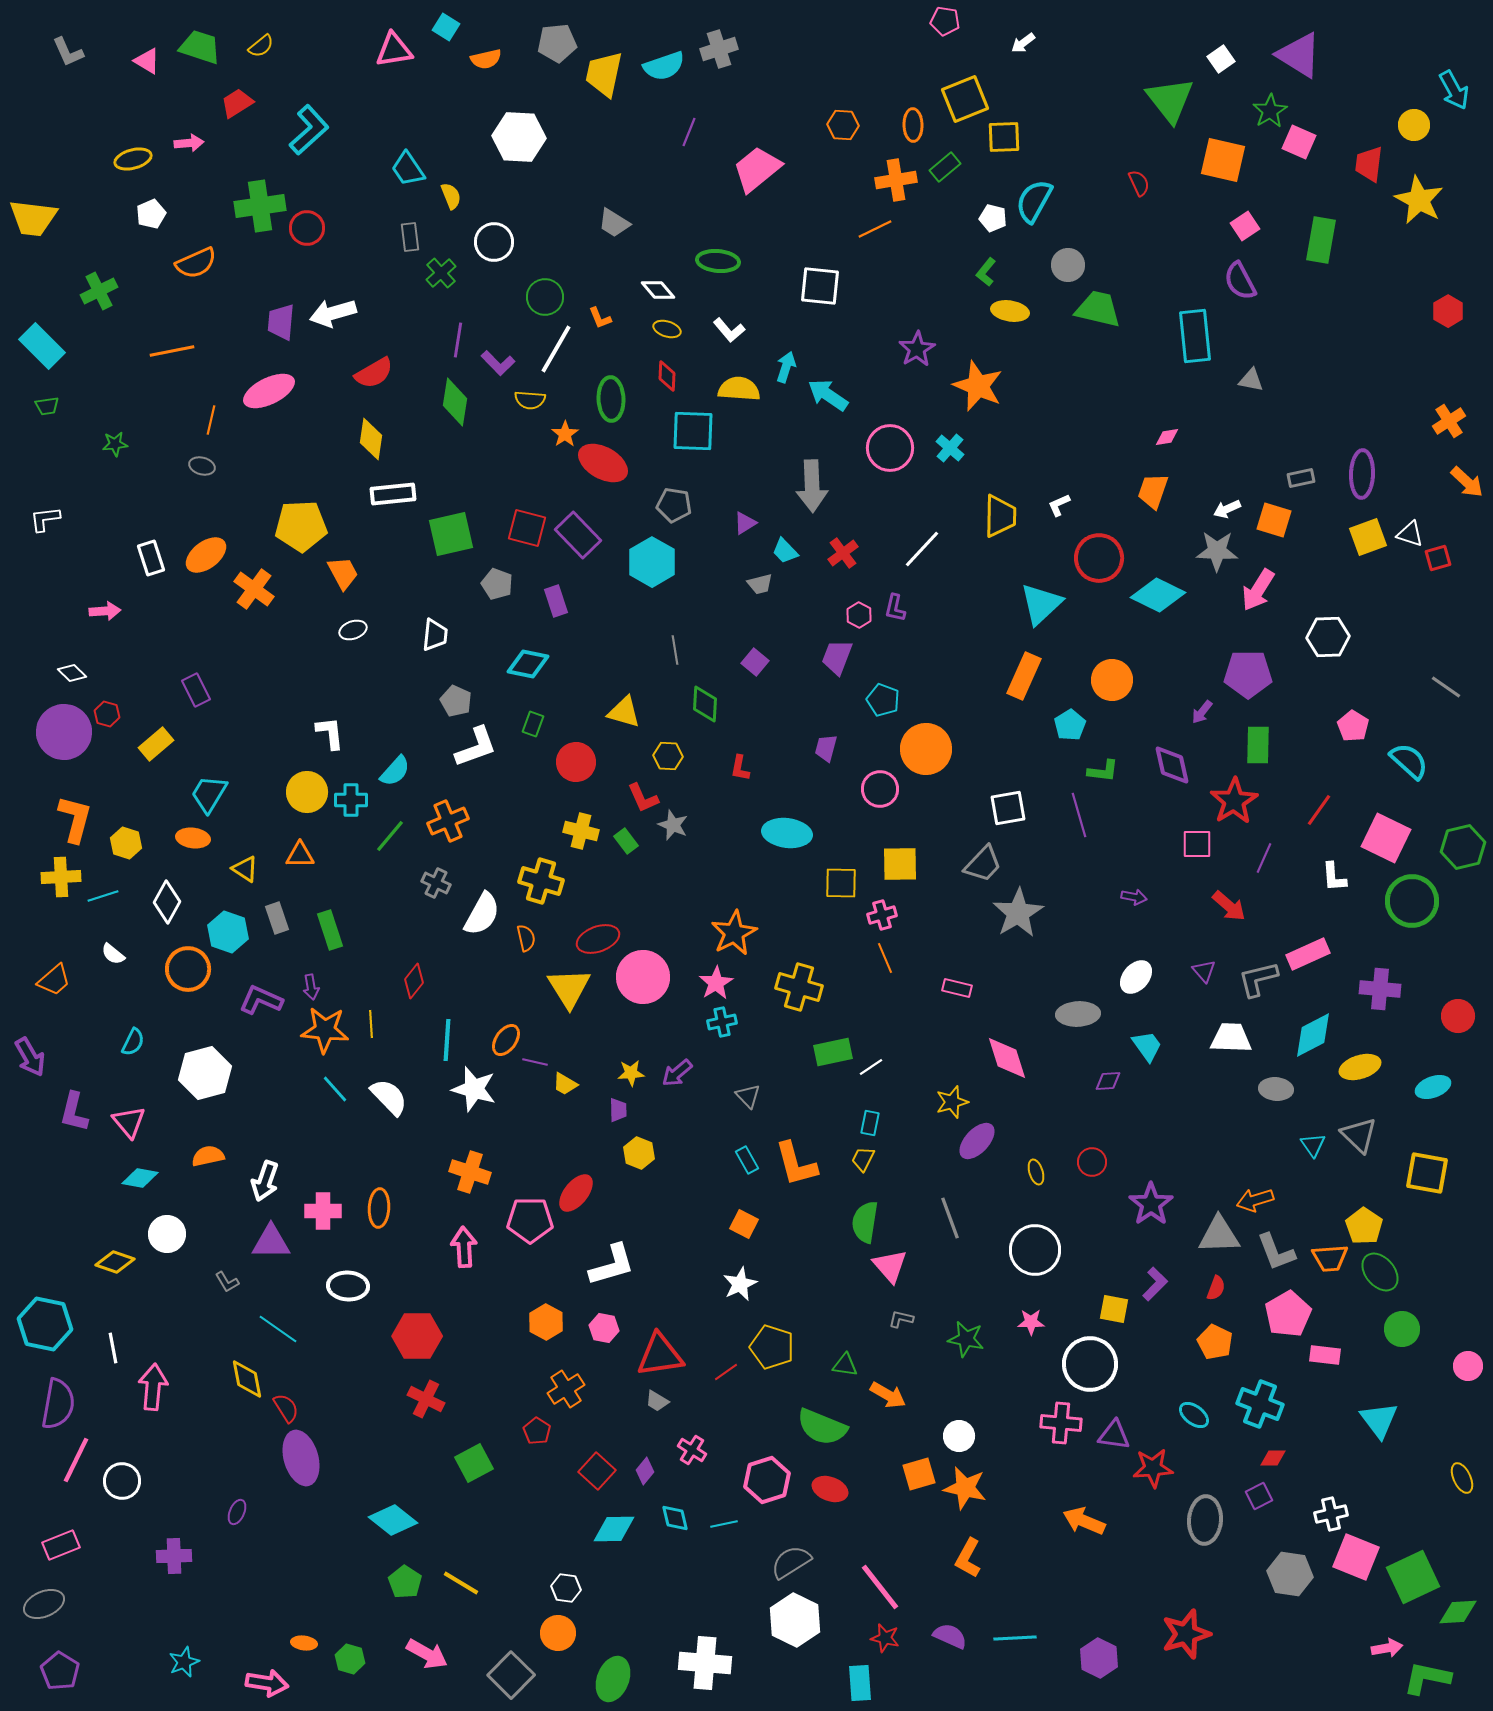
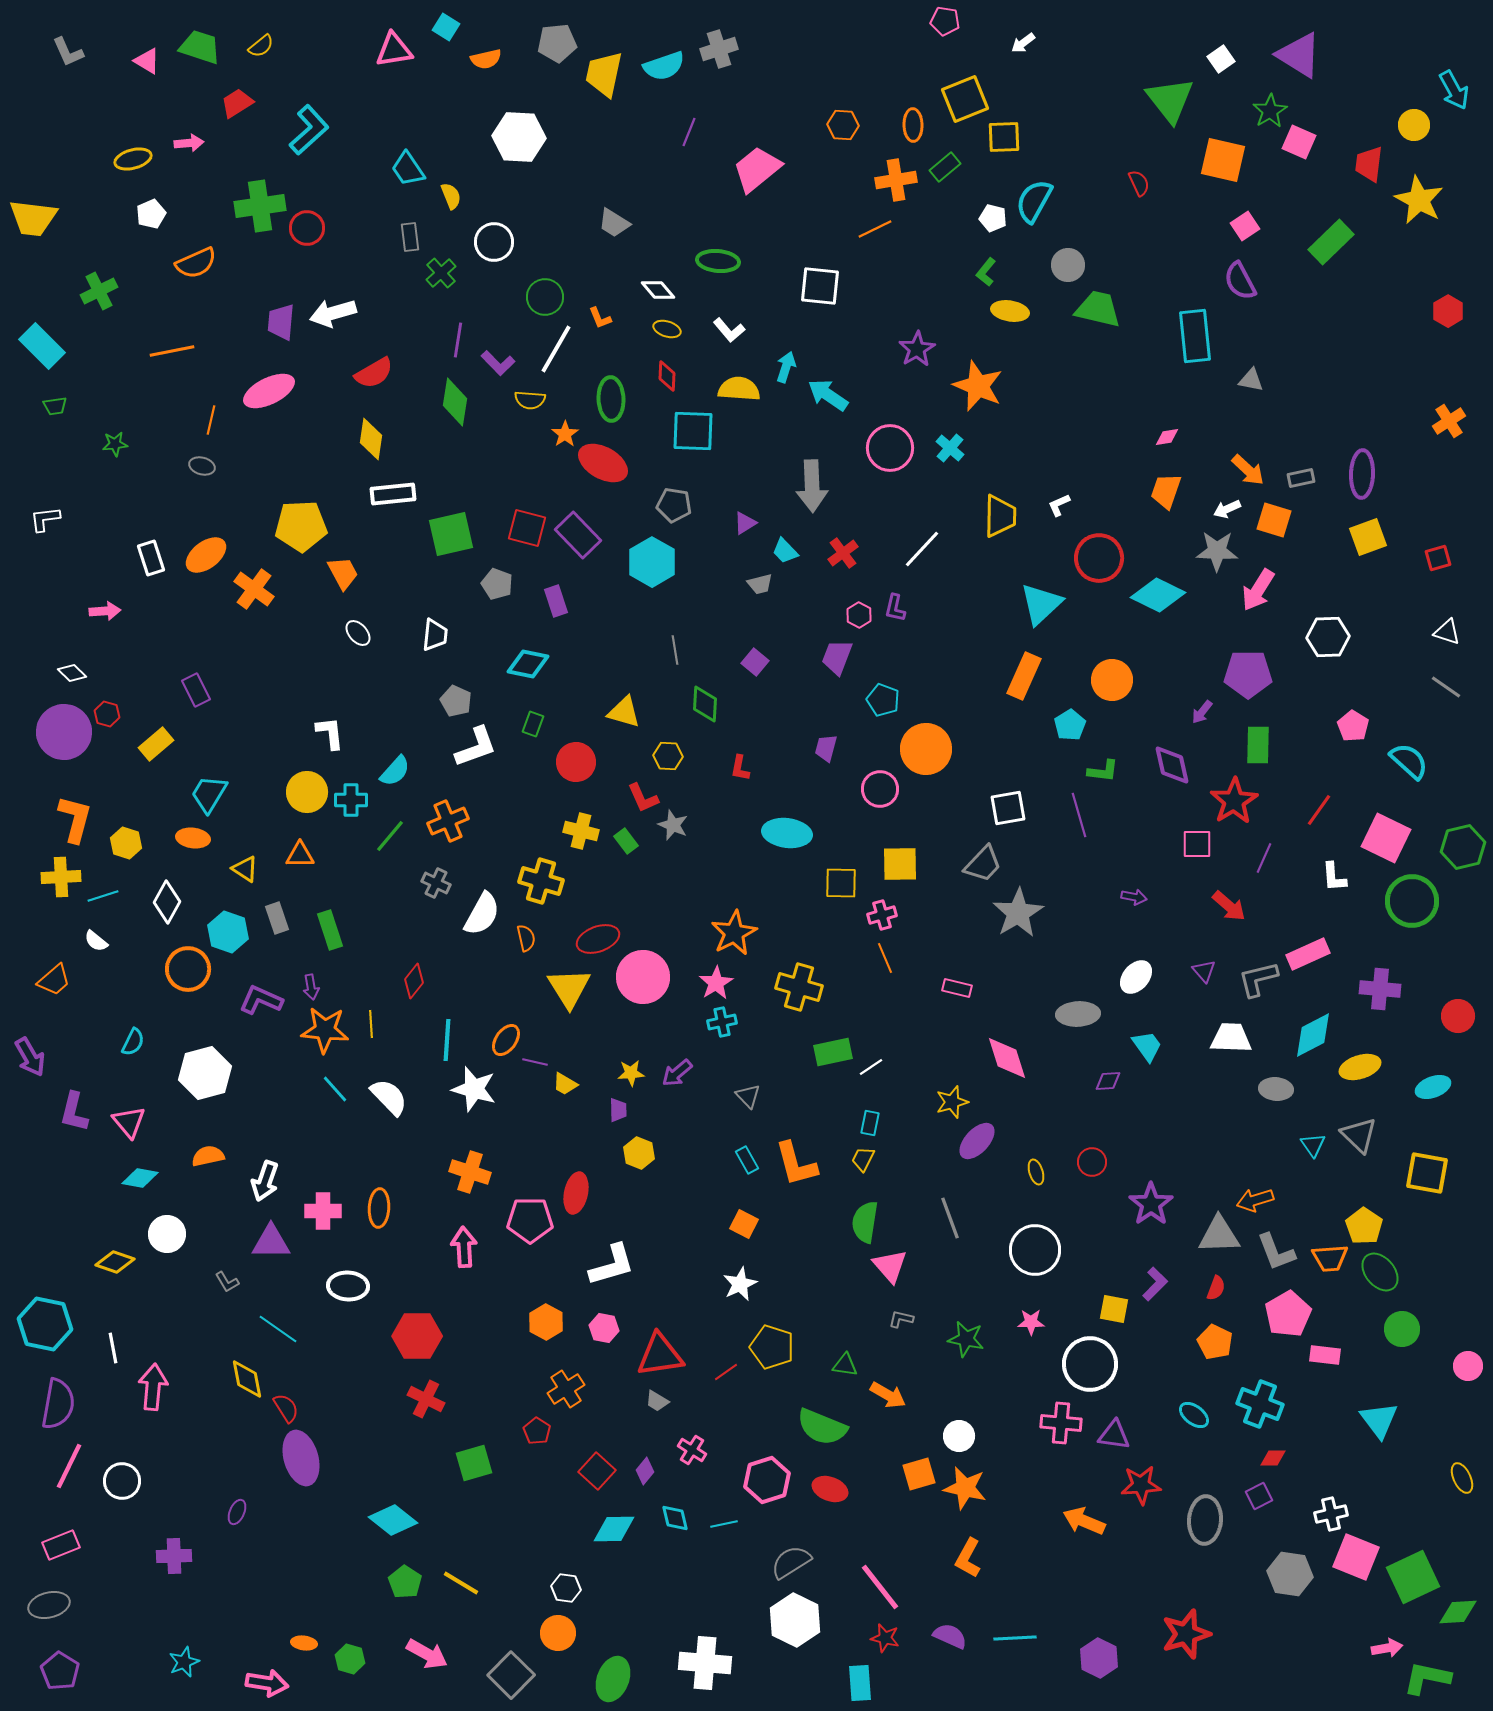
green rectangle at (1321, 240): moved 10 px right, 2 px down; rotated 36 degrees clockwise
green trapezoid at (47, 406): moved 8 px right
orange arrow at (1467, 482): moved 219 px left, 12 px up
orange trapezoid at (1153, 491): moved 13 px right
white triangle at (1410, 534): moved 37 px right, 98 px down
white ellipse at (353, 630): moved 5 px right, 3 px down; rotated 68 degrees clockwise
white semicircle at (113, 954): moved 17 px left, 13 px up
red ellipse at (576, 1193): rotated 27 degrees counterclockwise
pink line at (76, 1460): moved 7 px left, 6 px down
green square at (474, 1463): rotated 12 degrees clockwise
red star at (1153, 1468): moved 12 px left, 17 px down
gray ellipse at (44, 1604): moved 5 px right, 1 px down; rotated 9 degrees clockwise
